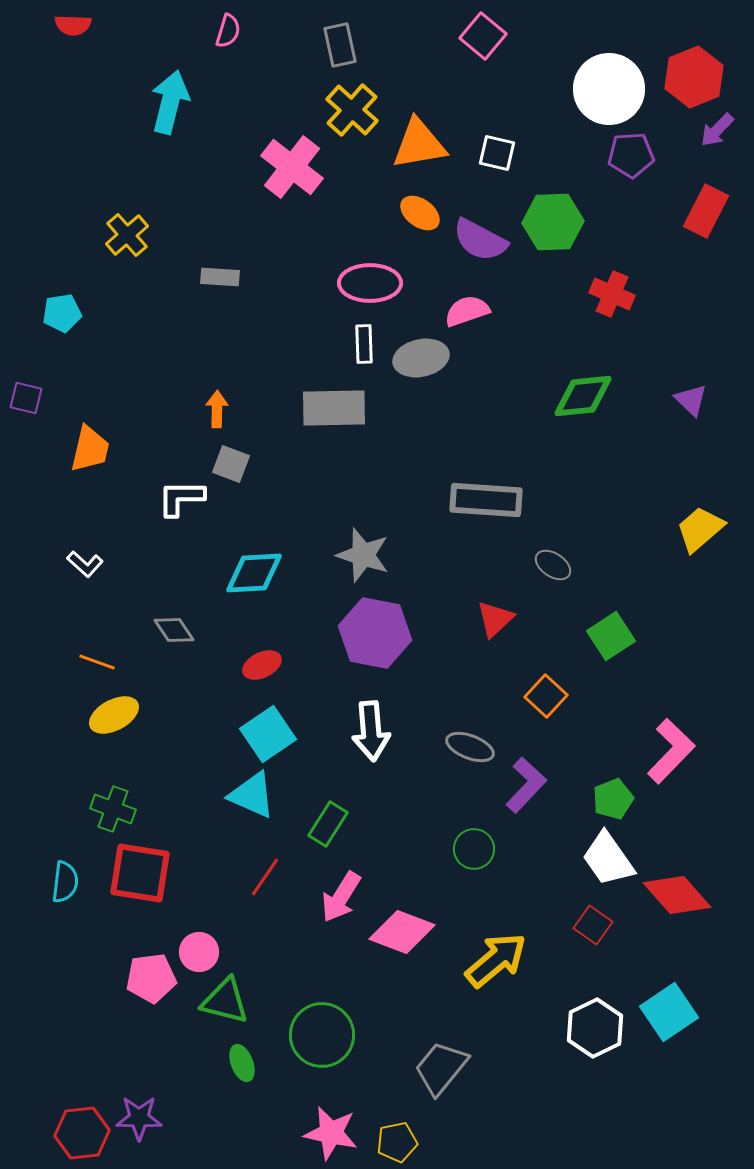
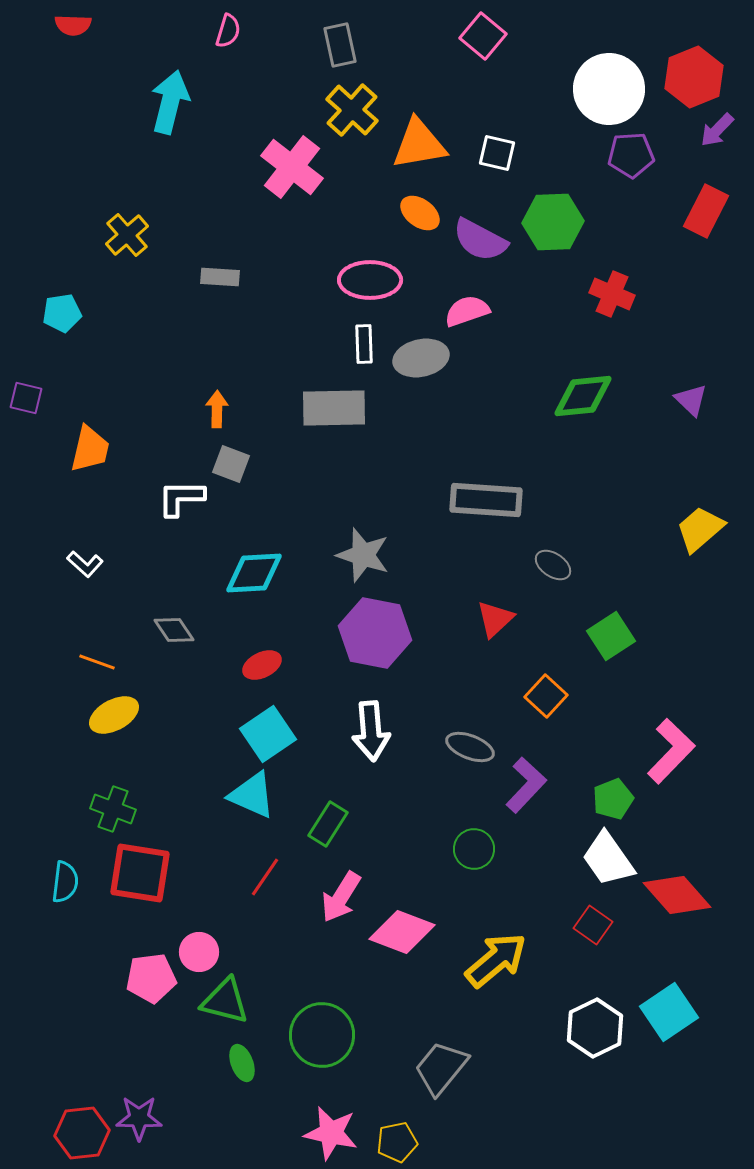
pink ellipse at (370, 283): moved 3 px up
